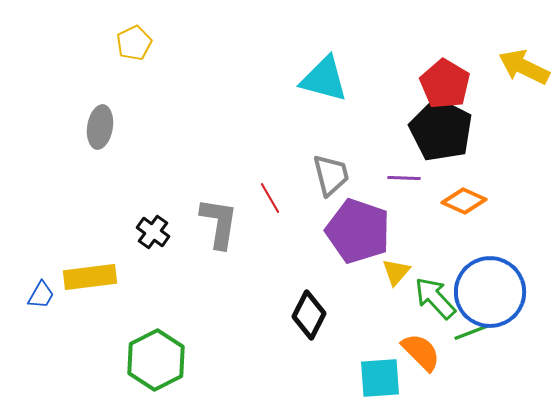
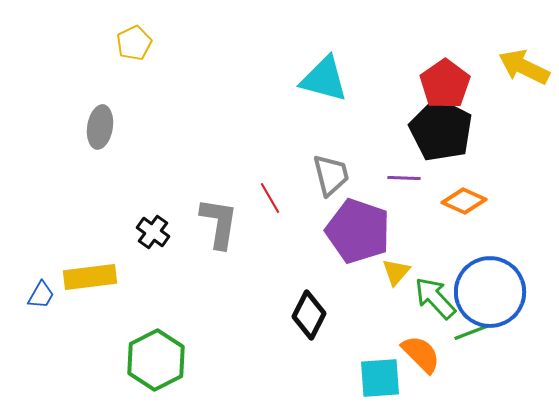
red pentagon: rotated 6 degrees clockwise
orange semicircle: moved 2 px down
